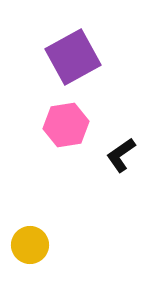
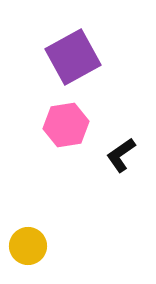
yellow circle: moved 2 px left, 1 px down
